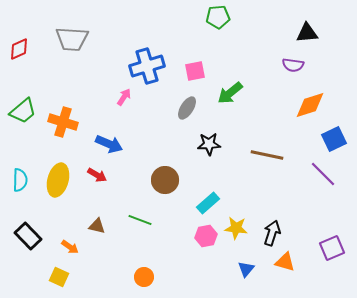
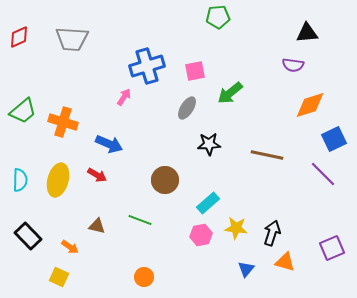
red diamond: moved 12 px up
pink hexagon: moved 5 px left, 1 px up
